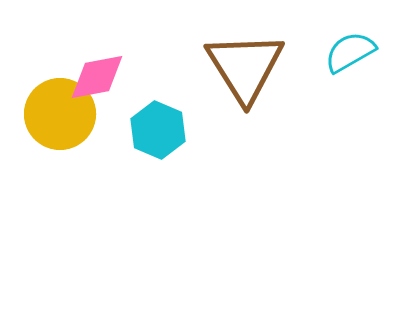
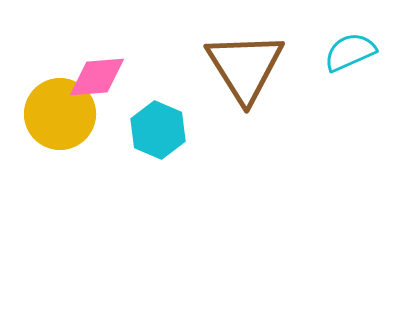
cyan semicircle: rotated 6 degrees clockwise
pink diamond: rotated 6 degrees clockwise
